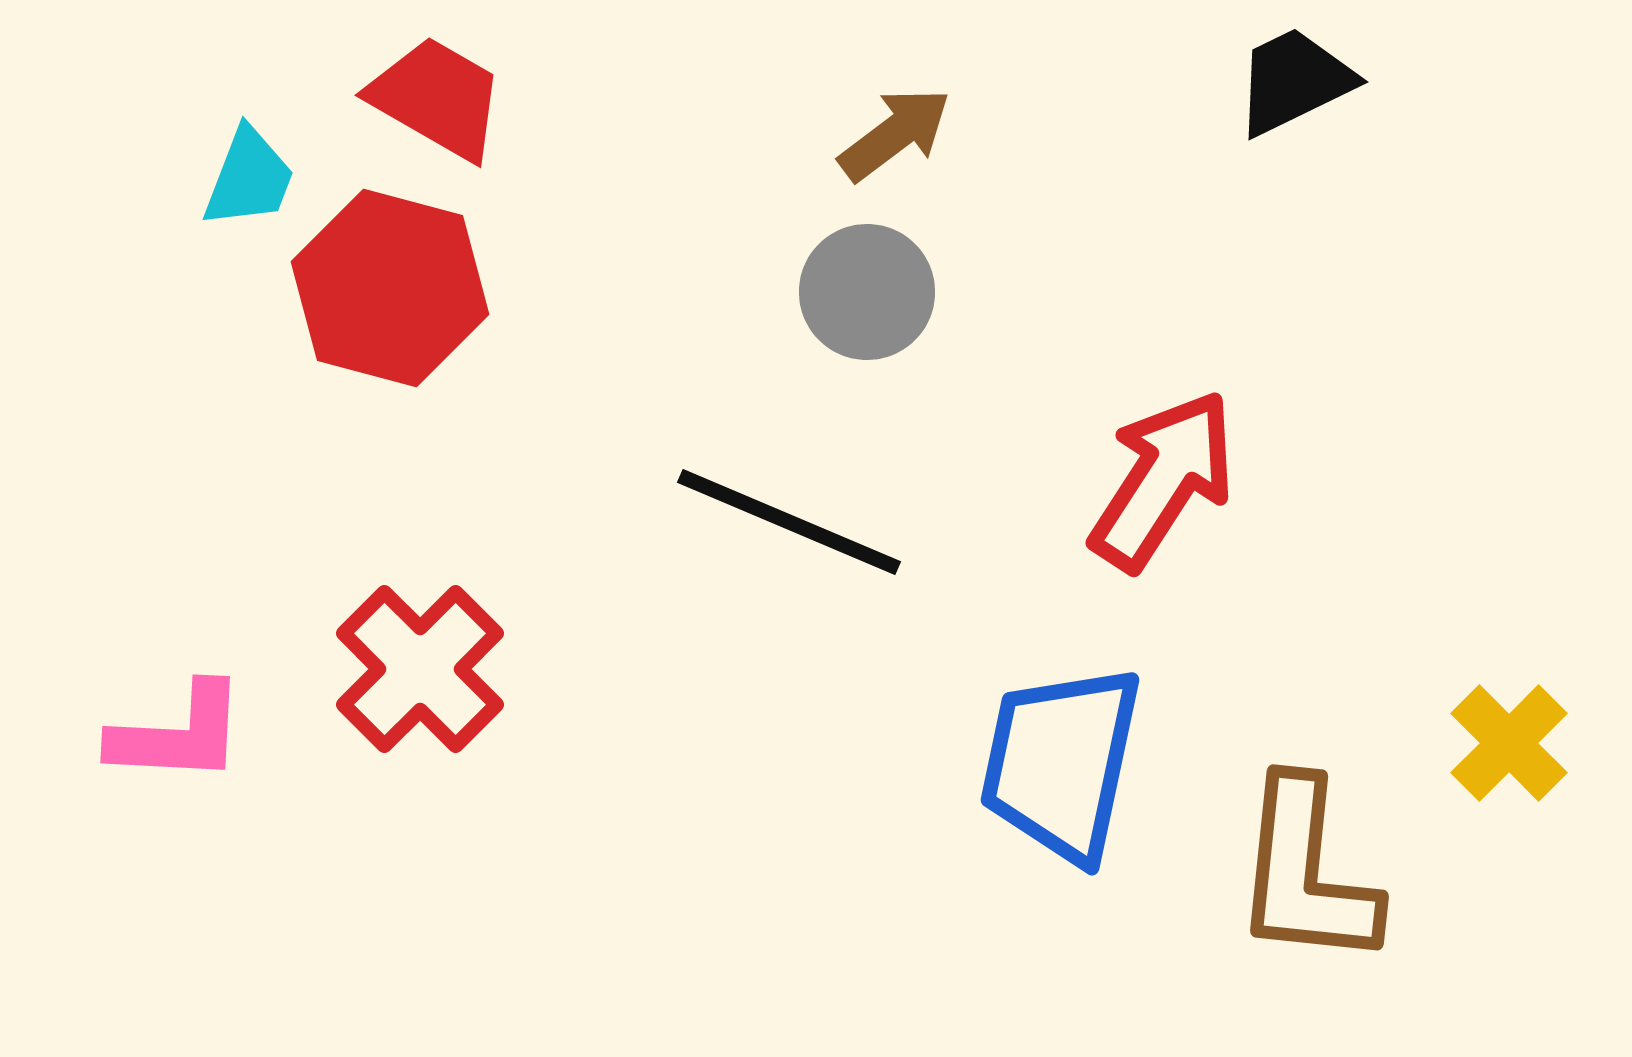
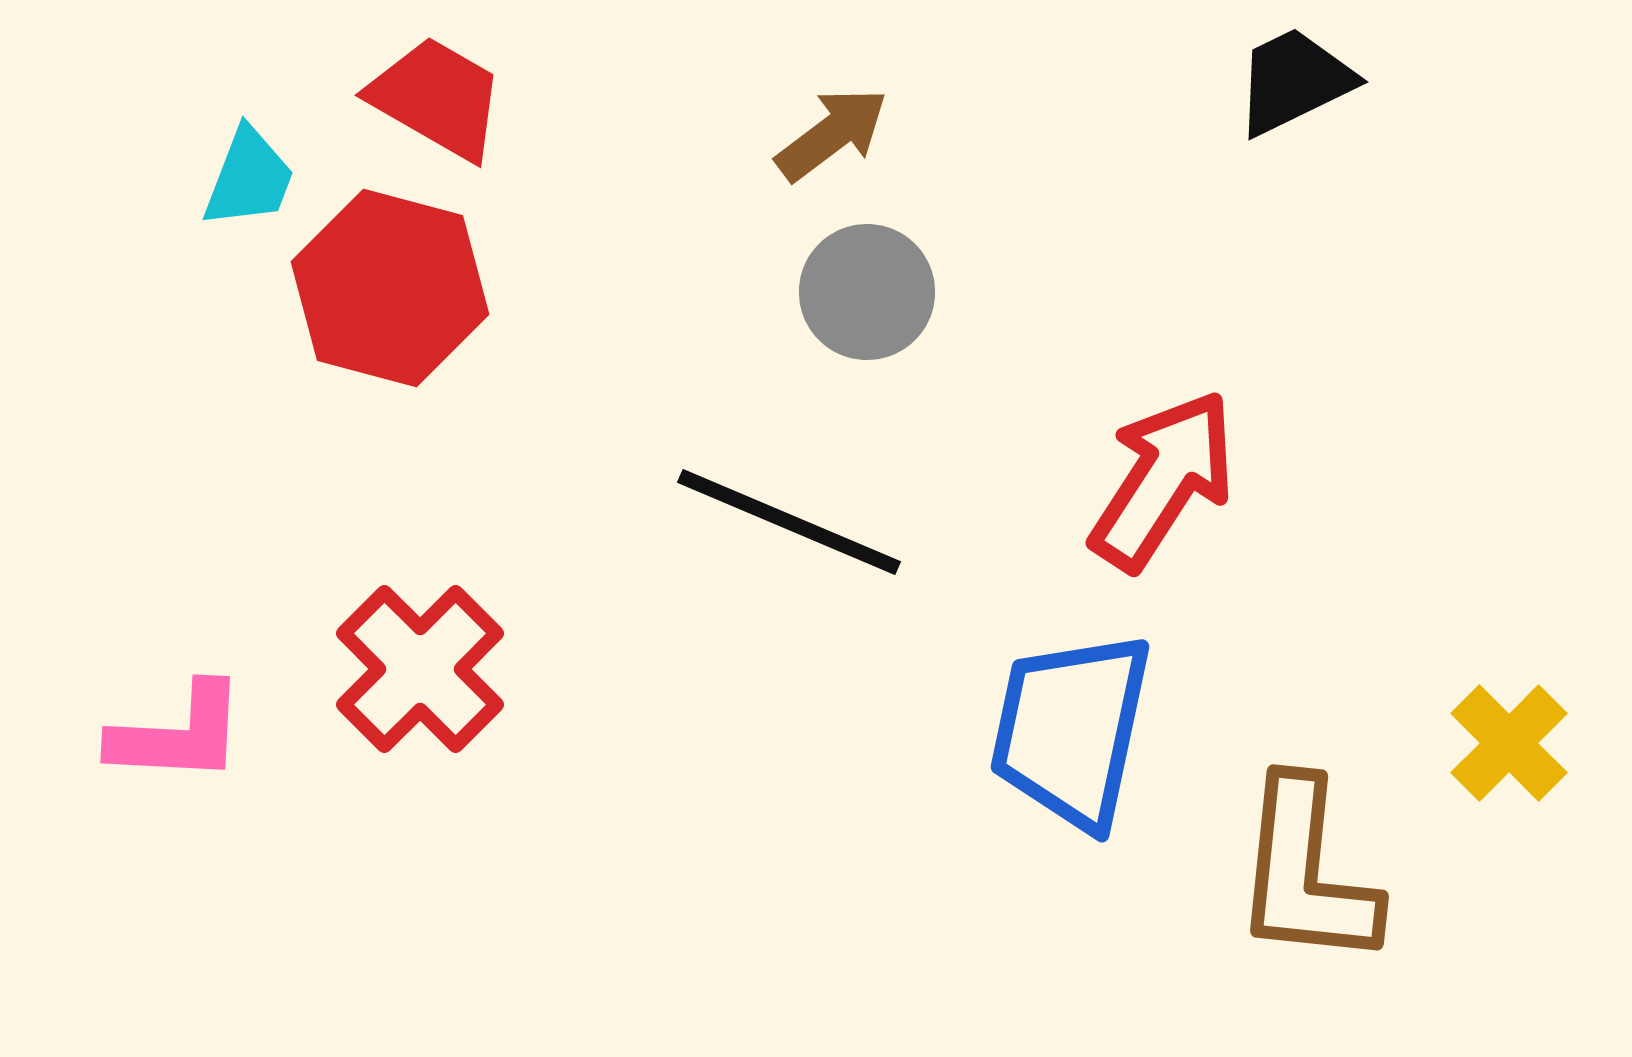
brown arrow: moved 63 px left
blue trapezoid: moved 10 px right, 33 px up
